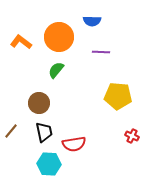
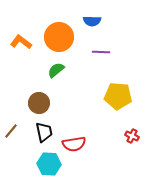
green semicircle: rotated 12 degrees clockwise
